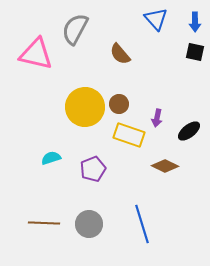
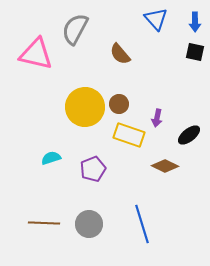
black ellipse: moved 4 px down
